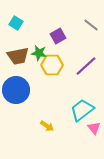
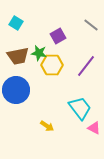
purple line: rotated 10 degrees counterclockwise
cyan trapezoid: moved 2 px left, 2 px up; rotated 90 degrees clockwise
pink triangle: rotated 24 degrees counterclockwise
